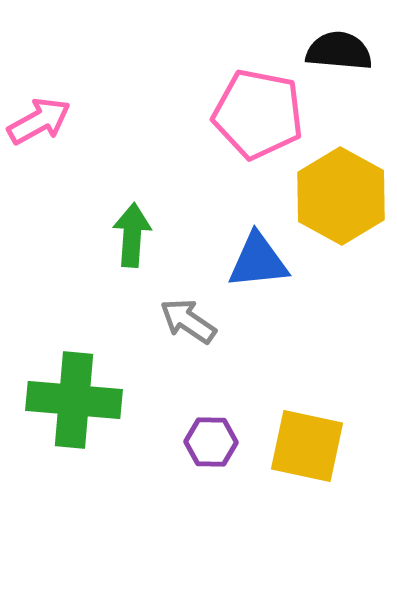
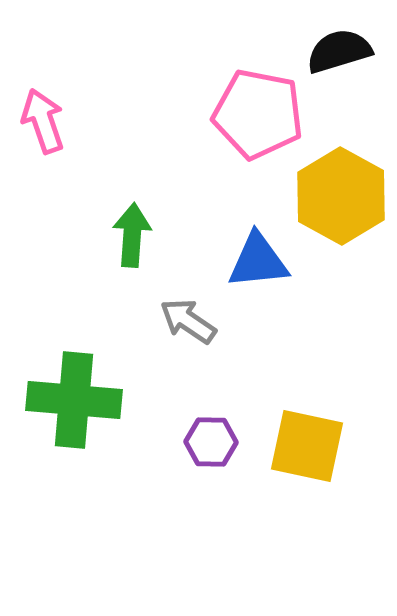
black semicircle: rotated 22 degrees counterclockwise
pink arrow: moved 4 px right; rotated 80 degrees counterclockwise
